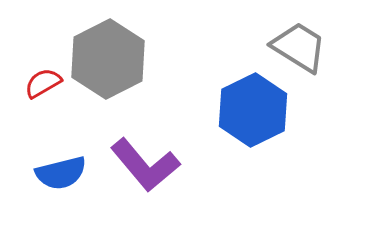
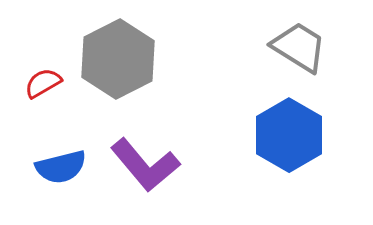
gray hexagon: moved 10 px right
blue hexagon: moved 36 px right, 25 px down; rotated 4 degrees counterclockwise
blue semicircle: moved 6 px up
